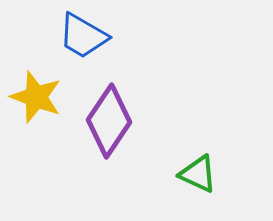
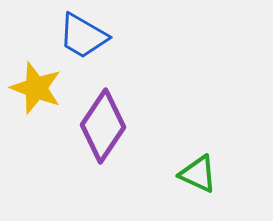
yellow star: moved 9 px up
purple diamond: moved 6 px left, 5 px down
